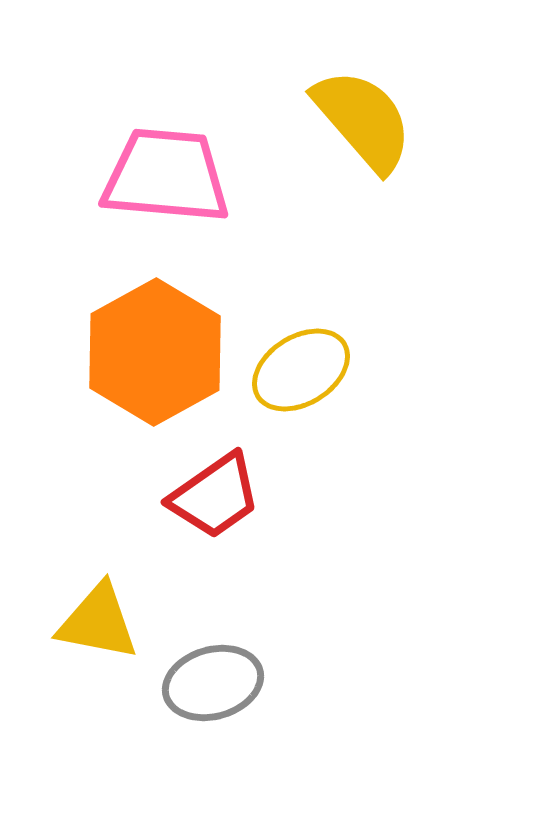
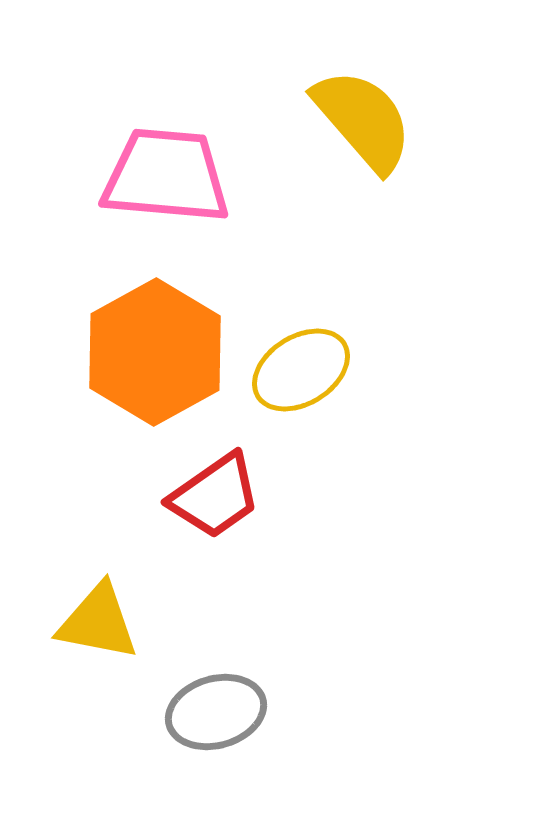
gray ellipse: moved 3 px right, 29 px down
